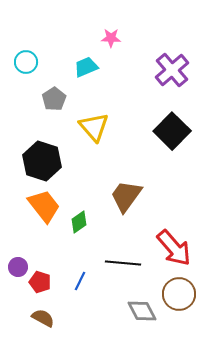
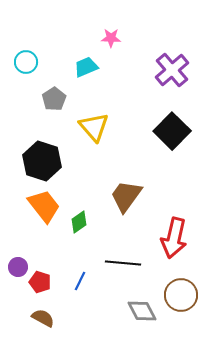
red arrow: moved 10 px up; rotated 54 degrees clockwise
brown circle: moved 2 px right, 1 px down
